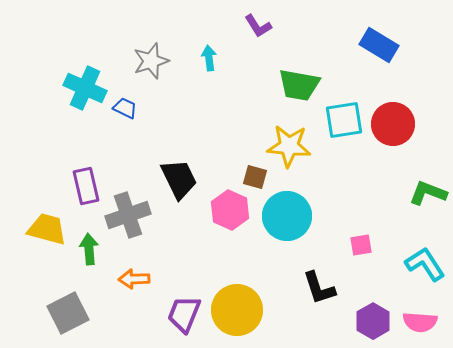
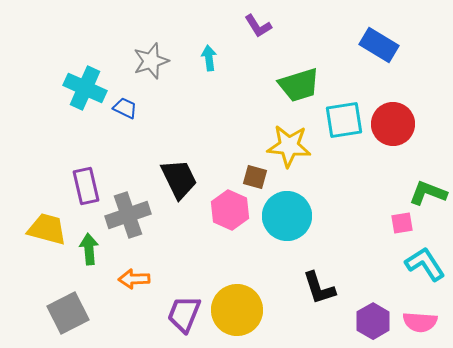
green trapezoid: rotated 27 degrees counterclockwise
pink square: moved 41 px right, 22 px up
